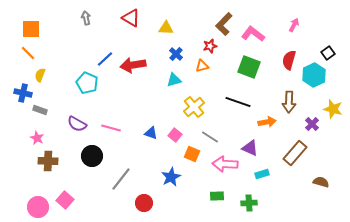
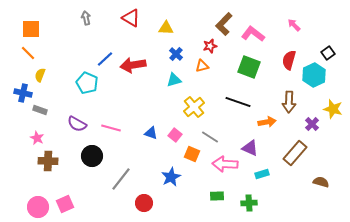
pink arrow at (294, 25): rotated 72 degrees counterclockwise
pink square at (65, 200): moved 4 px down; rotated 24 degrees clockwise
